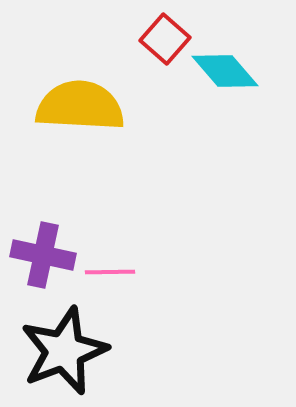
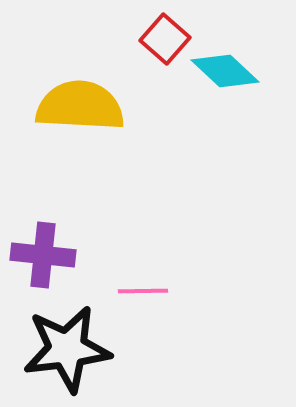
cyan diamond: rotated 6 degrees counterclockwise
purple cross: rotated 6 degrees counterclockwise
pink line: moved 33 px right, 19 px down
black star: moved 3 px right, 2 px up; rotated 14 degrees clockwise
